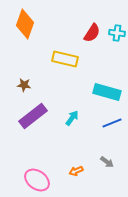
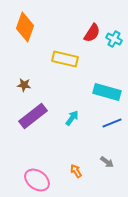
orange diamond: moved 3 px down
cyan cross: moved 3 px left, 6 px down; rotated 21 degrees clockwise
orange arrow: rotated 80 degrees clockwise
